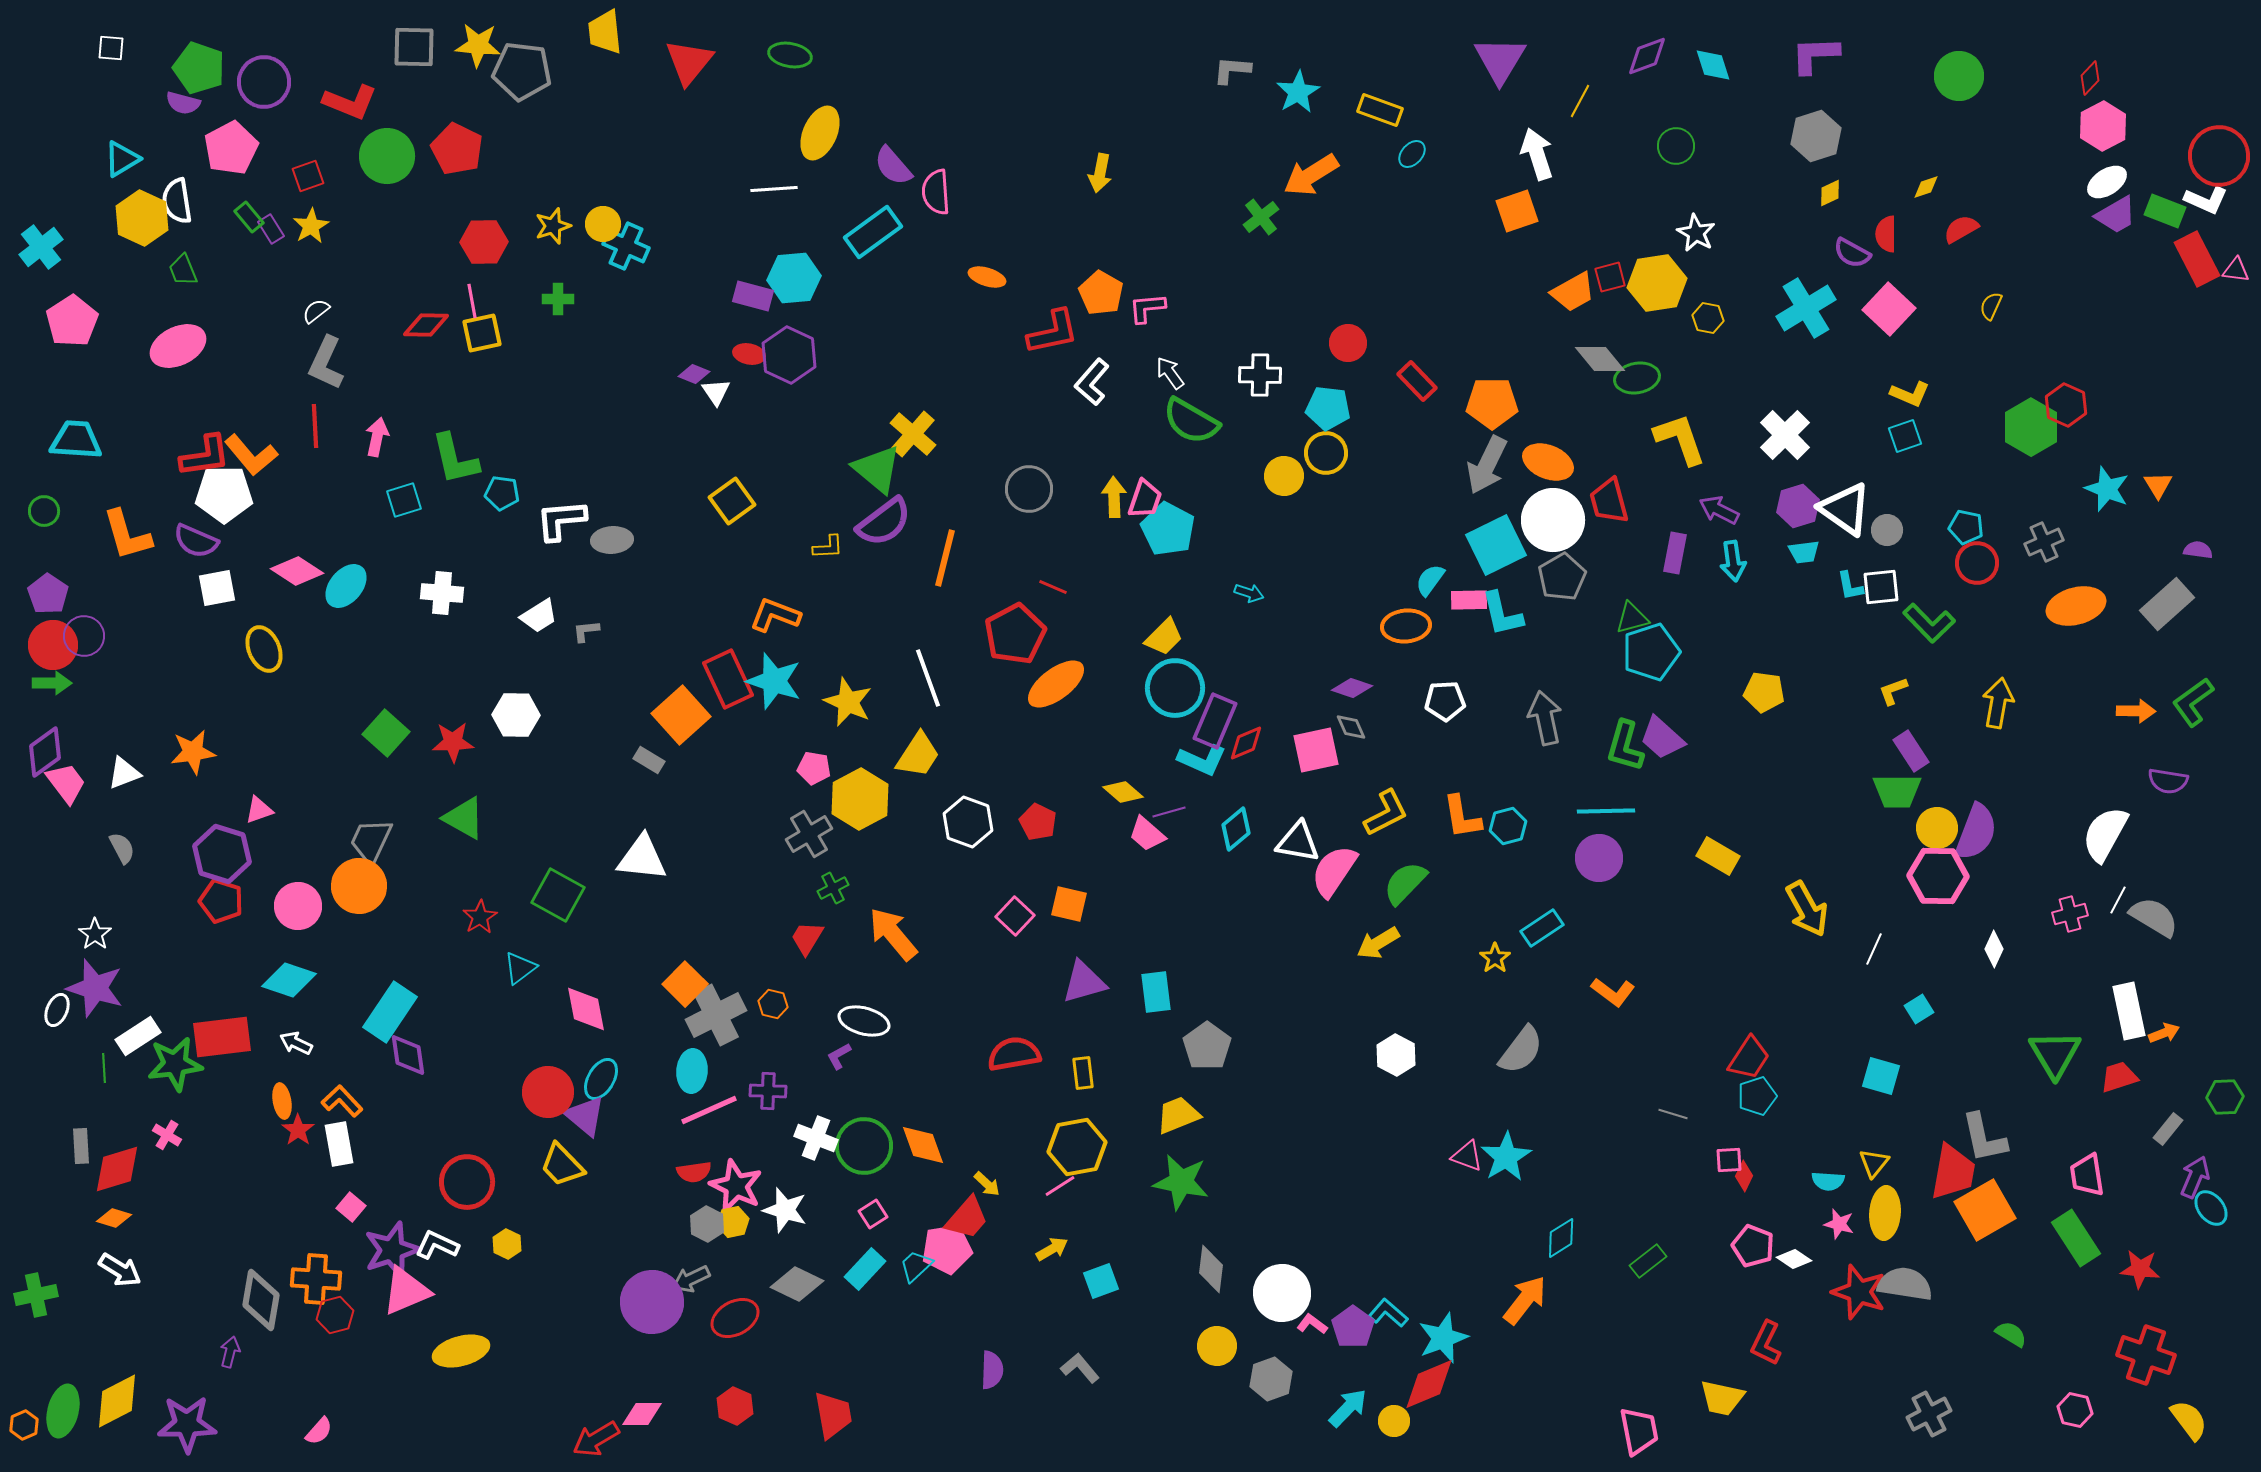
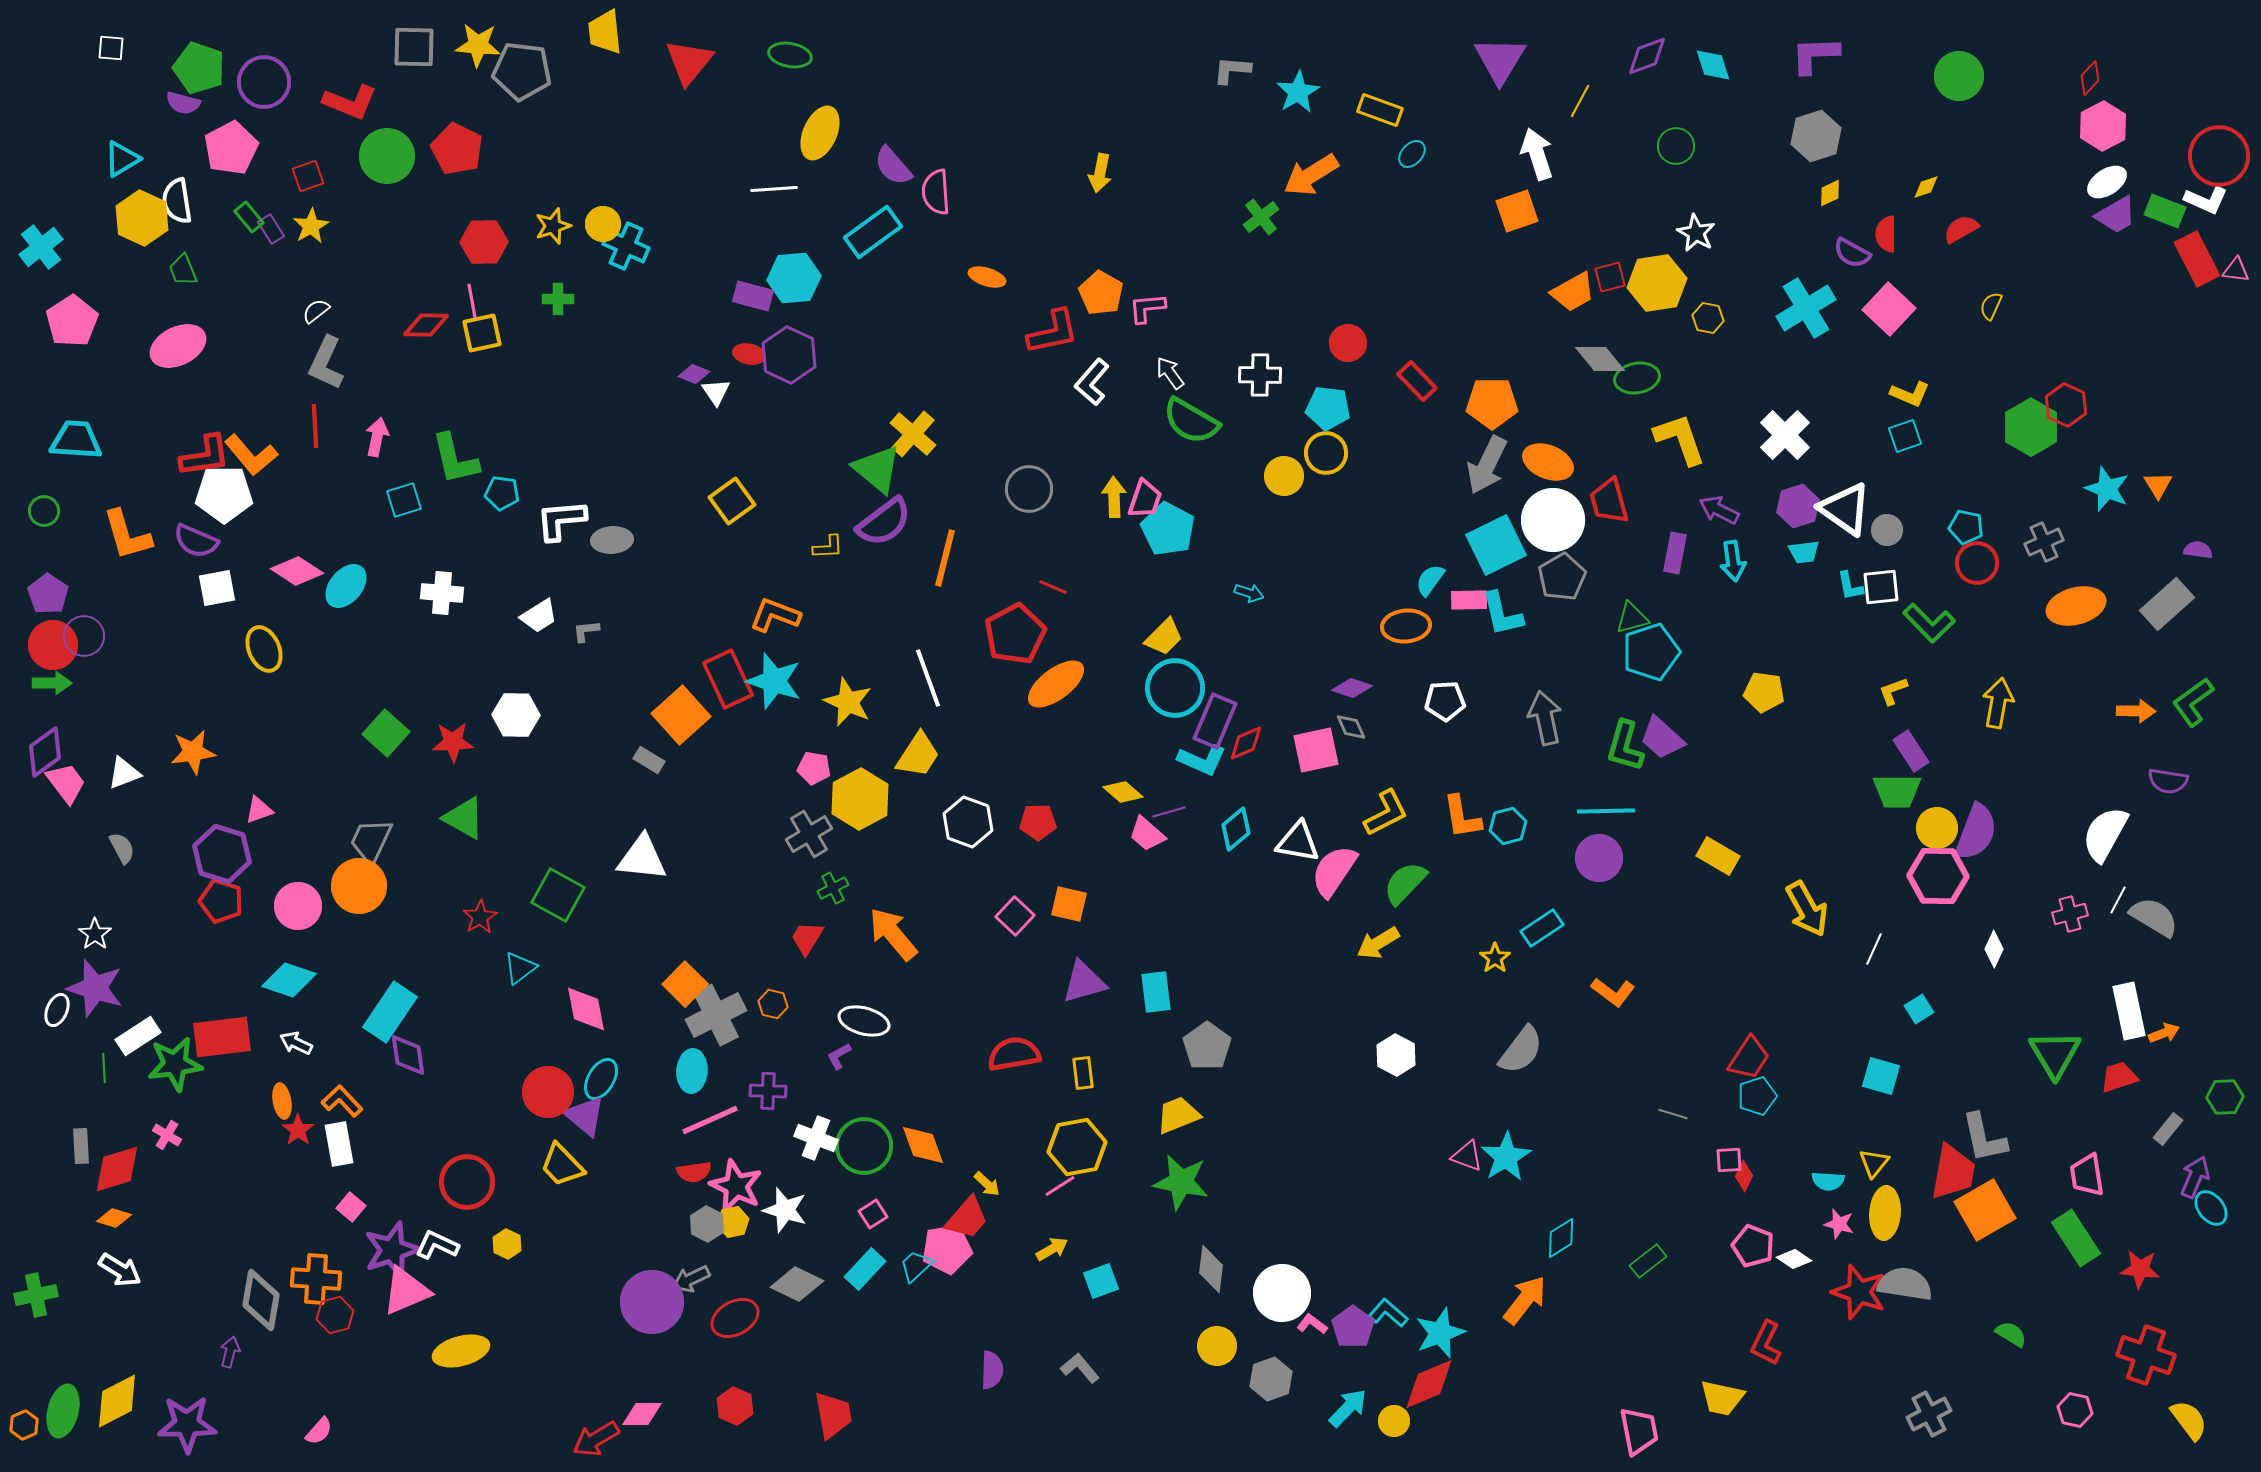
red pentagon at (1038, 822): rotated 27 degrees counterclockwise
pink line at (709, 1110): moved 1 px right, 10 px down
cyan star at (1443, 1338): moved 3 px left, 5 px up
